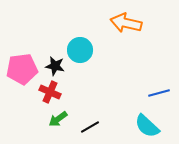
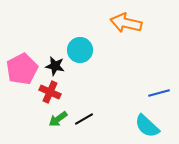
pink pentagon: rotated 20 degrees counterclockwise
black line: moved 6 px left, 8 px up
